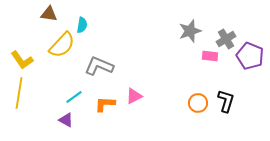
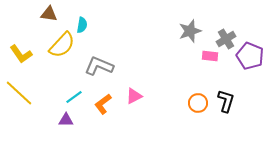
yellow L-shape: moved 1 px left, 6 px up
yellow line: rotated 56 degrees counterclockwise
orange L-shape: moved 2 px left; rotated 40 degrees counterclockwise
purple triangle: rotated 28 degrees counterclockwise
